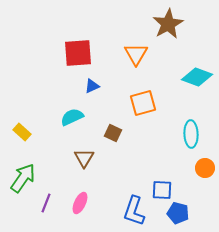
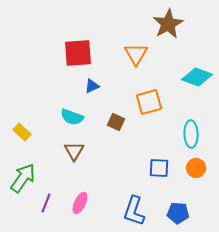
orange square: moved 6 px right, 1 px up
cyan semicircle: rotated 135 degrees counterclockwise
brown square: moved 3 px right, 11 px up
brown triangle: moved 10 px left, 7 px up
orange circle: moved 9 px left
blue square: moved 3 px left, 22 px up
blue pentagon: rotated 10 degrees counterclockwise
